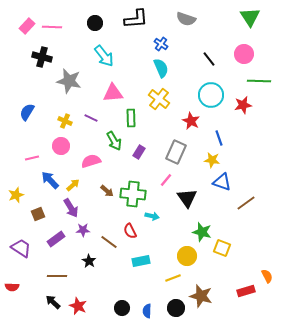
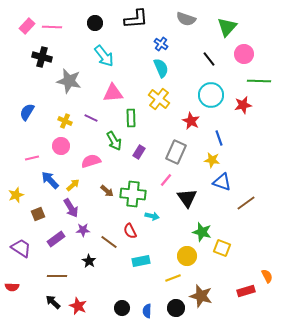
green triangle at (250, 17): moved 23 px left, 10 px down; rotated 15 degrees clockwise
